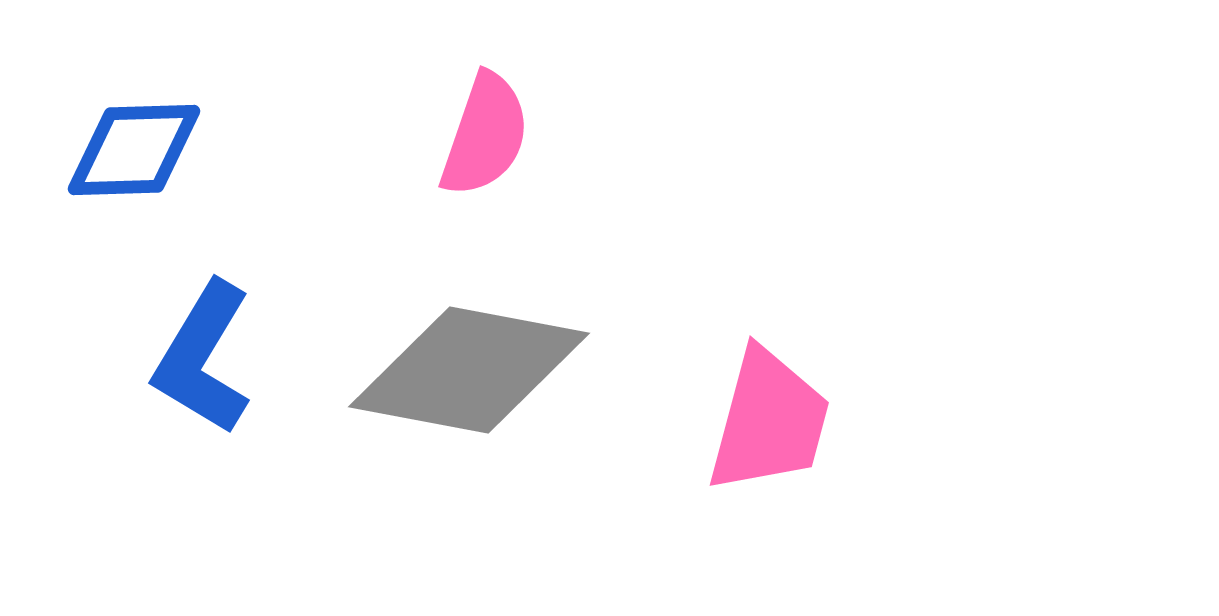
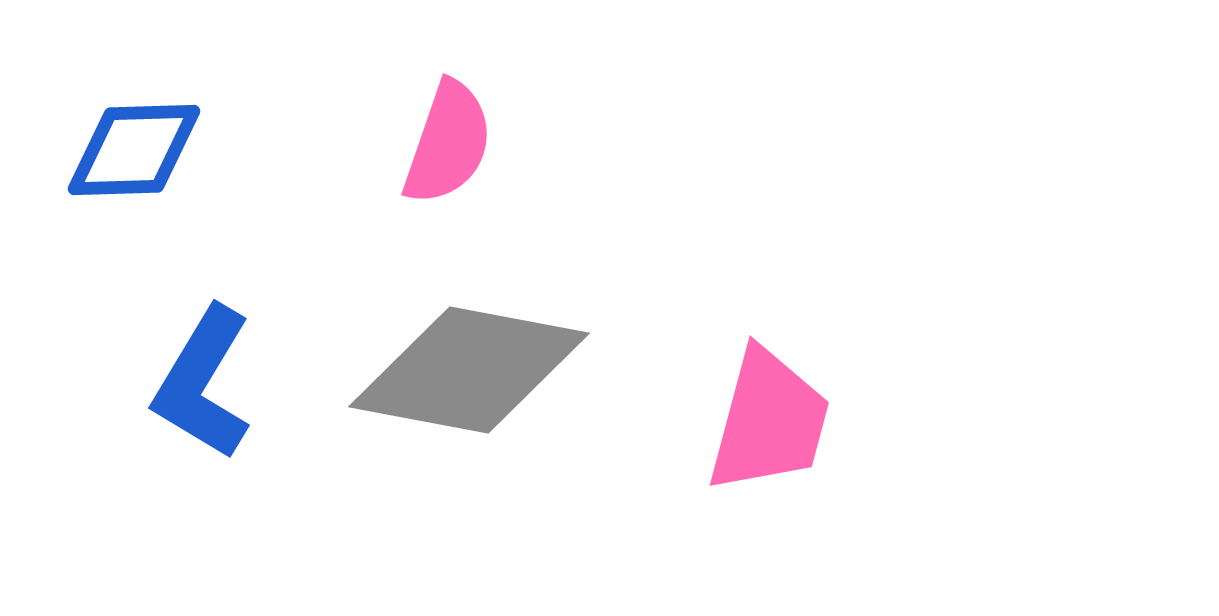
pink semicircle: moved 37 px left, 8 px down
blue L-shape: moved 25 px down
